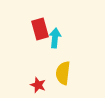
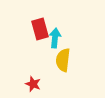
yellow semicircle: moved 13 px up
red star: moved 5 px left, 1 px up
